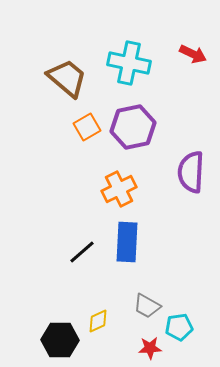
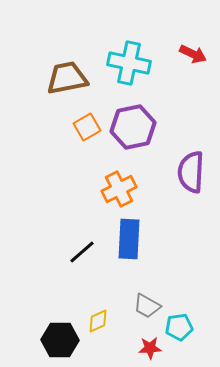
brown trapezoid: rotated 51 degrees counterclockwise
blue rectangle: moved 2 px right, 3 px up
